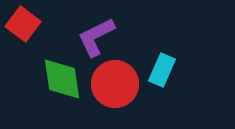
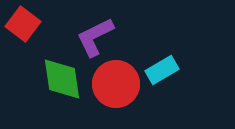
purple L-shape: moved 1 px left
cyan rectangle: rotated 36 degrees clockwise
red circle: moved 1 px right
